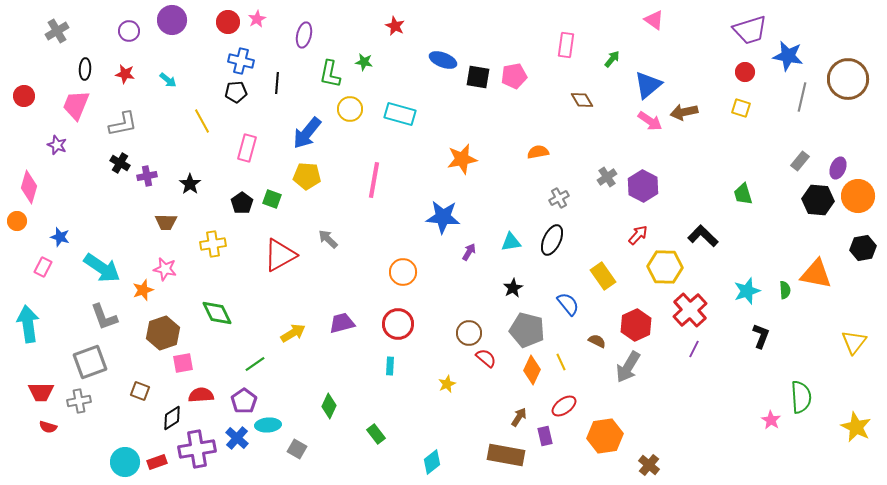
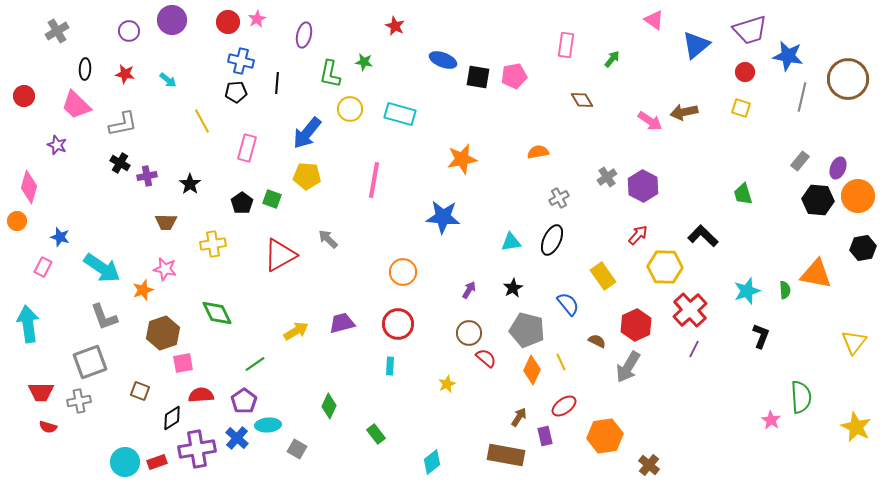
blue triangle at (648, 85): moved 48 px right, 40 px up
pink trapezoid at (76, 105): rotated 68 degrees counterclockwise
purple arrow at (469, 252): moved 38 px down
yellow arrow at (293, 333): moved 3 px right, 2 px up
